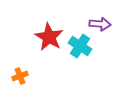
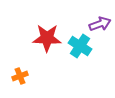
purple arrow: rotated 25 degrees counterclockwise
red star: moved 2 px left, 1 px down; rotated 28 degrees counterclockwise
